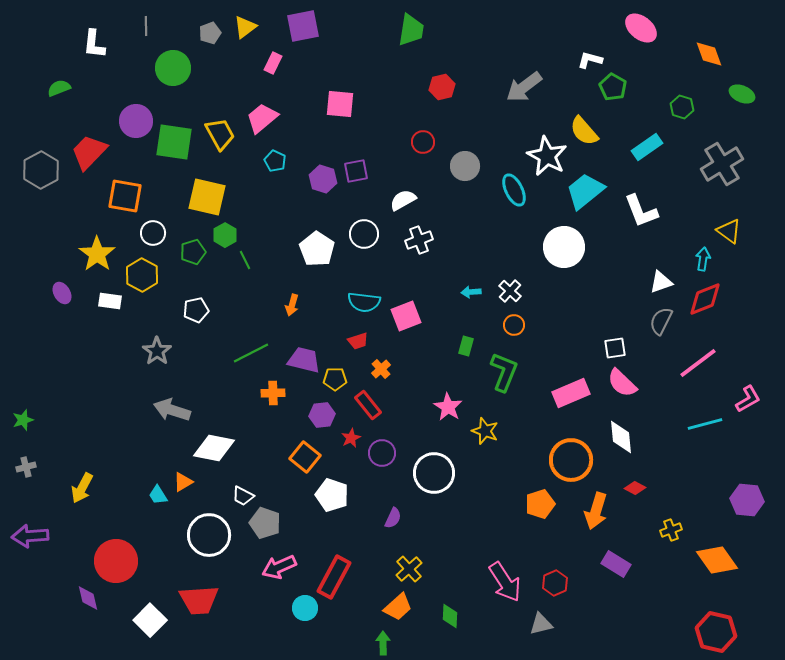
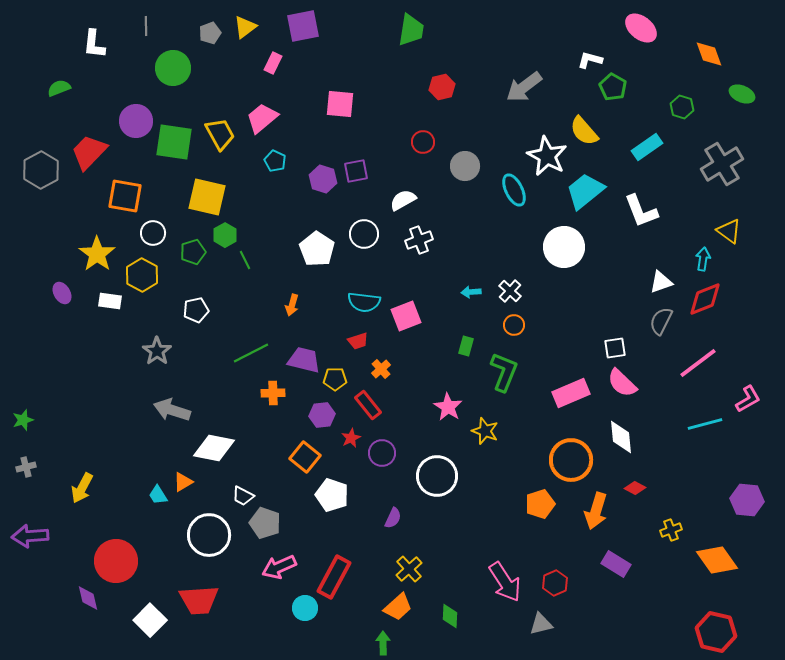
white circle at (434, 473): moved 3 px right, 3 px down
